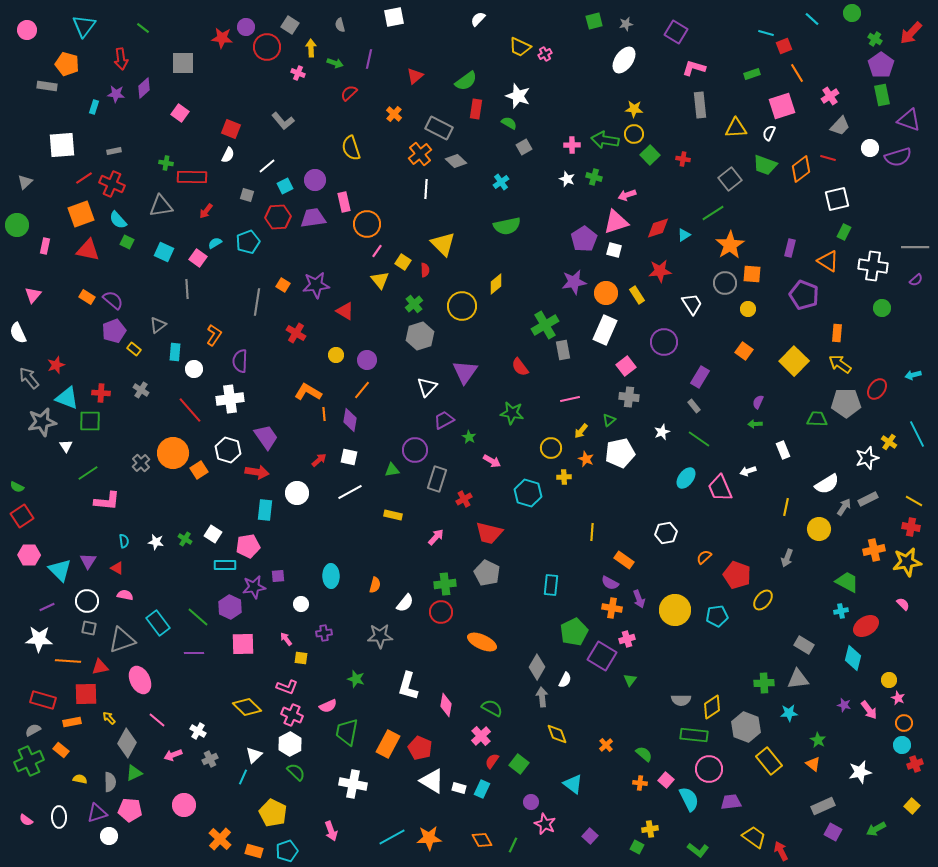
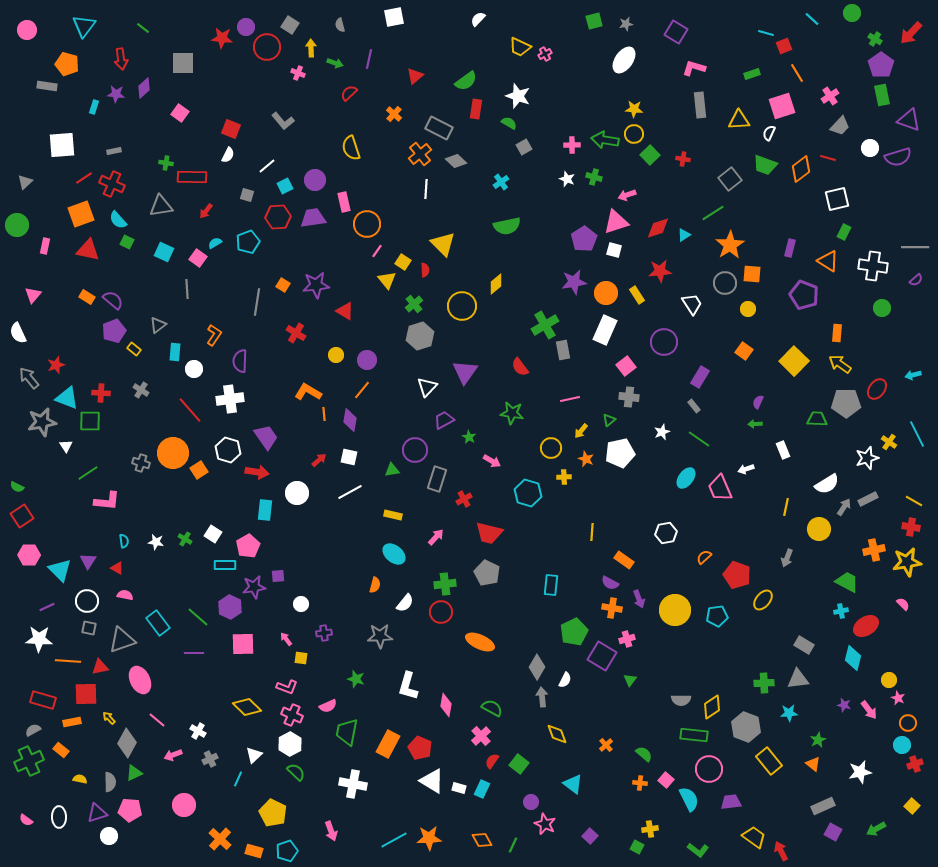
yellow triangle at (736, 128): moved 3 px right, 8 px up
yellow triangle at (380, 280): moved 7 px right
gray cross at (141, 463): rotated 30 degrees counterclockwise
white arrow at (748, 471): moved 2 px left, 2 px up
pink pentagon at (248, 546): rotated 20 degrees counterclockwise
cyan ellipse at (331, 576): moved 63 px right, 22 px up; rotated 50 degrees counterclockwise
orange ellipse at (482, 642): moved 2 px left
orange circle at (904, 723): moved 4 px right
green star at (818, 740): rotated 14 degrees clockwise
cyan line at (243, 777): moved 5 px left, 2 px down
cyan line at (392, 837): moved 2 px right, 3 px down
